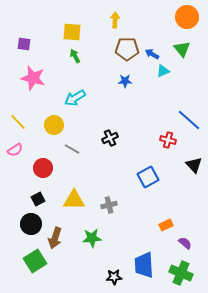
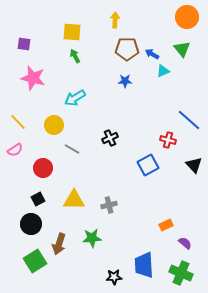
blue square: moved 12 px up
brown arrow: moved 4 px right, 6 px down
